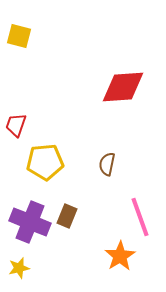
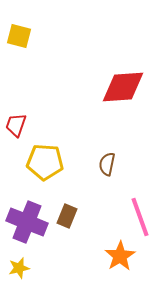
yellow pentagon: rotated 9 degrees clockwise
purple cross: moved 3 px left
